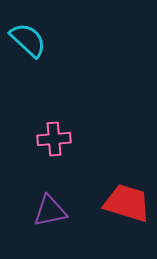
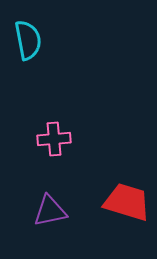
cyan semicircle: rotated 36 degrees clockwise
red trapezoid: moved 1 px up
